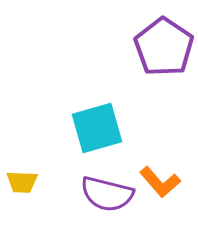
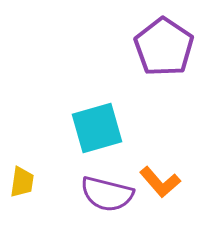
yellow trapezoid: rotated 84 degrees counterclockwise
